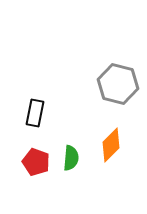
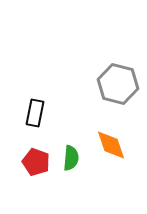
orange diamond: rotated 64 degrees counterclockwise
